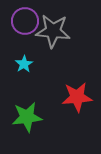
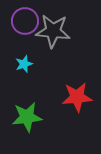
cyan star: rotated 12 degrees clockwise
